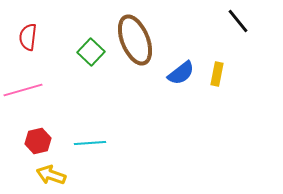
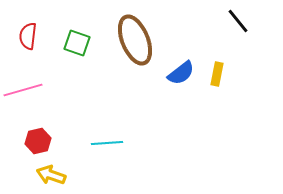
red semicircle: moved 1 px up
green square: moved 14 px left, 9 px up; rotated 24 degrees counterclockwise
cyan line: moved 17 px right
